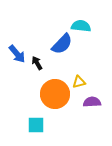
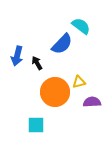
cyan semicircle: rotated 30 degrees clockwise
blue arrow: moved 2 px down; rotated 54 degrees clockwise
orange circle: moved 2 px up
